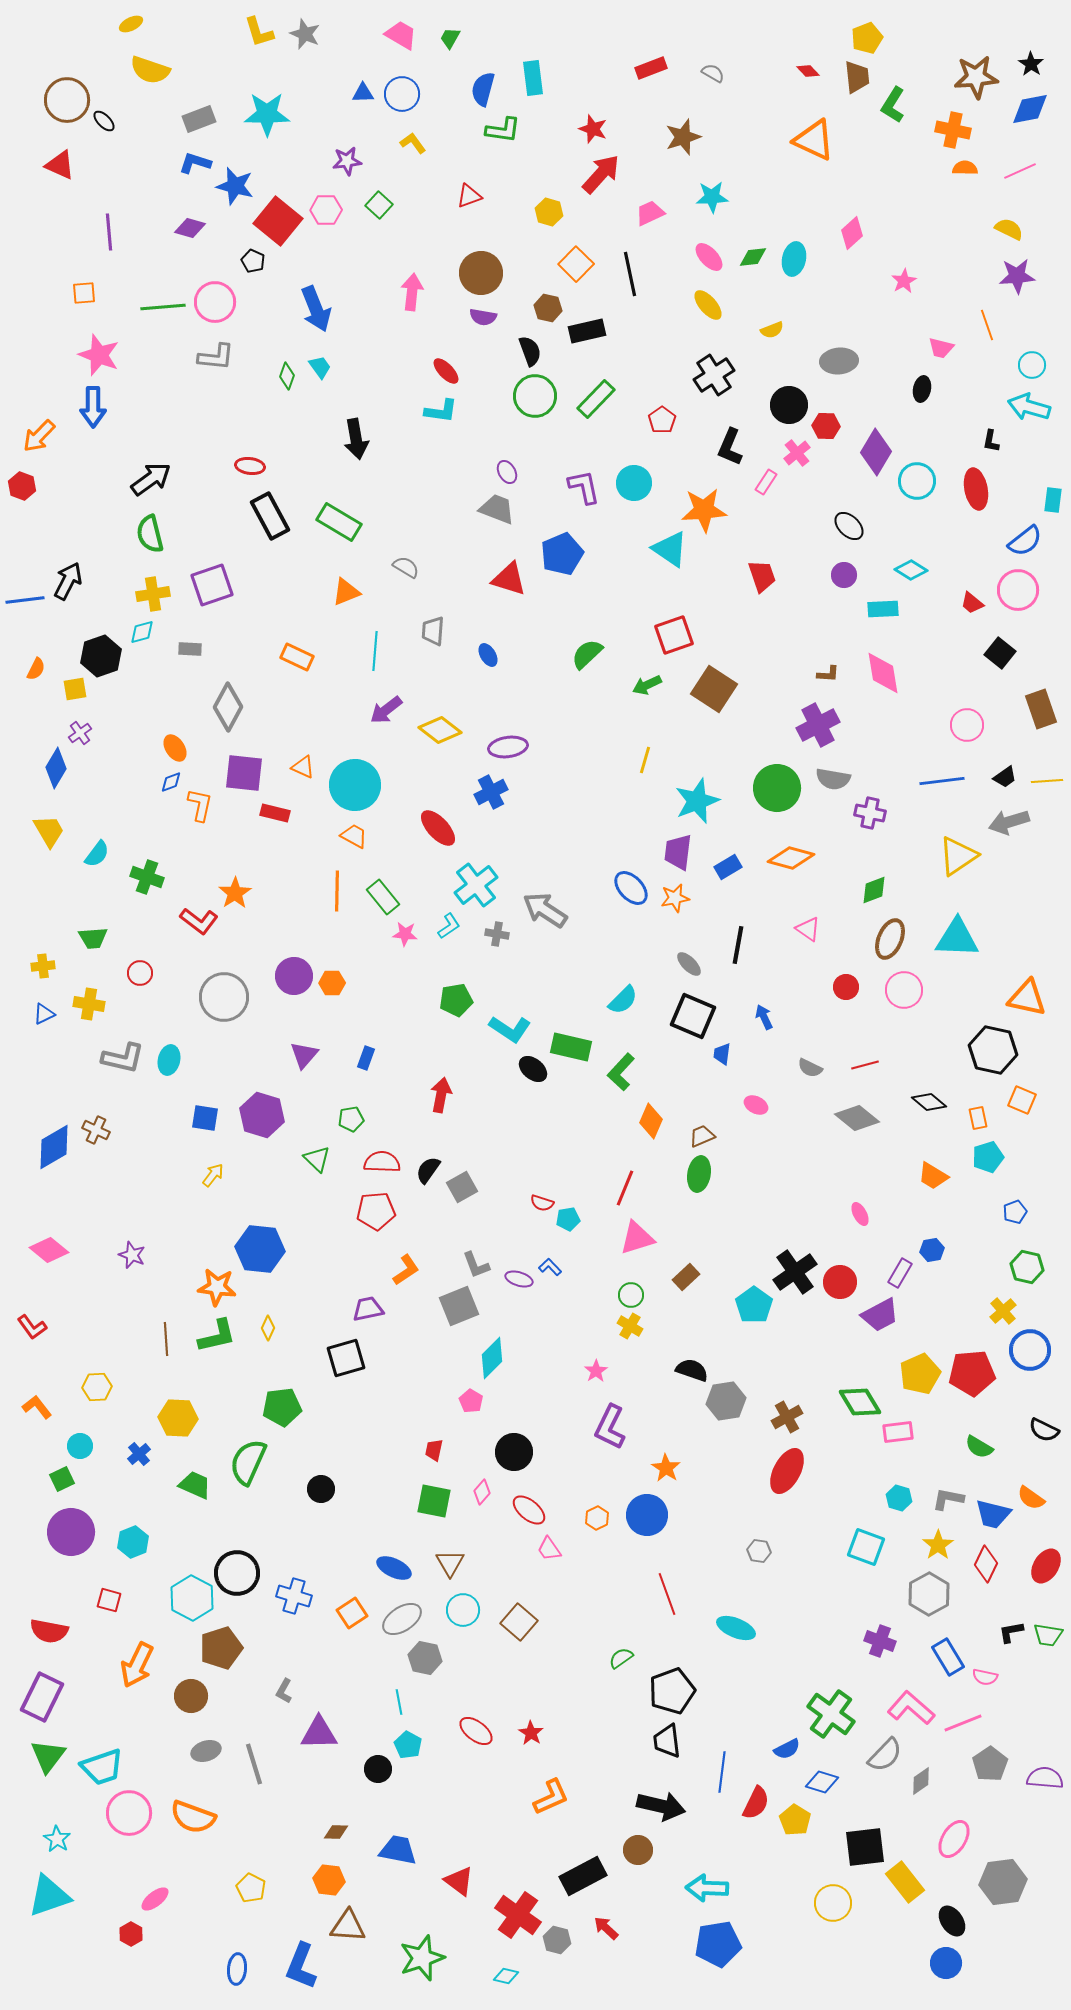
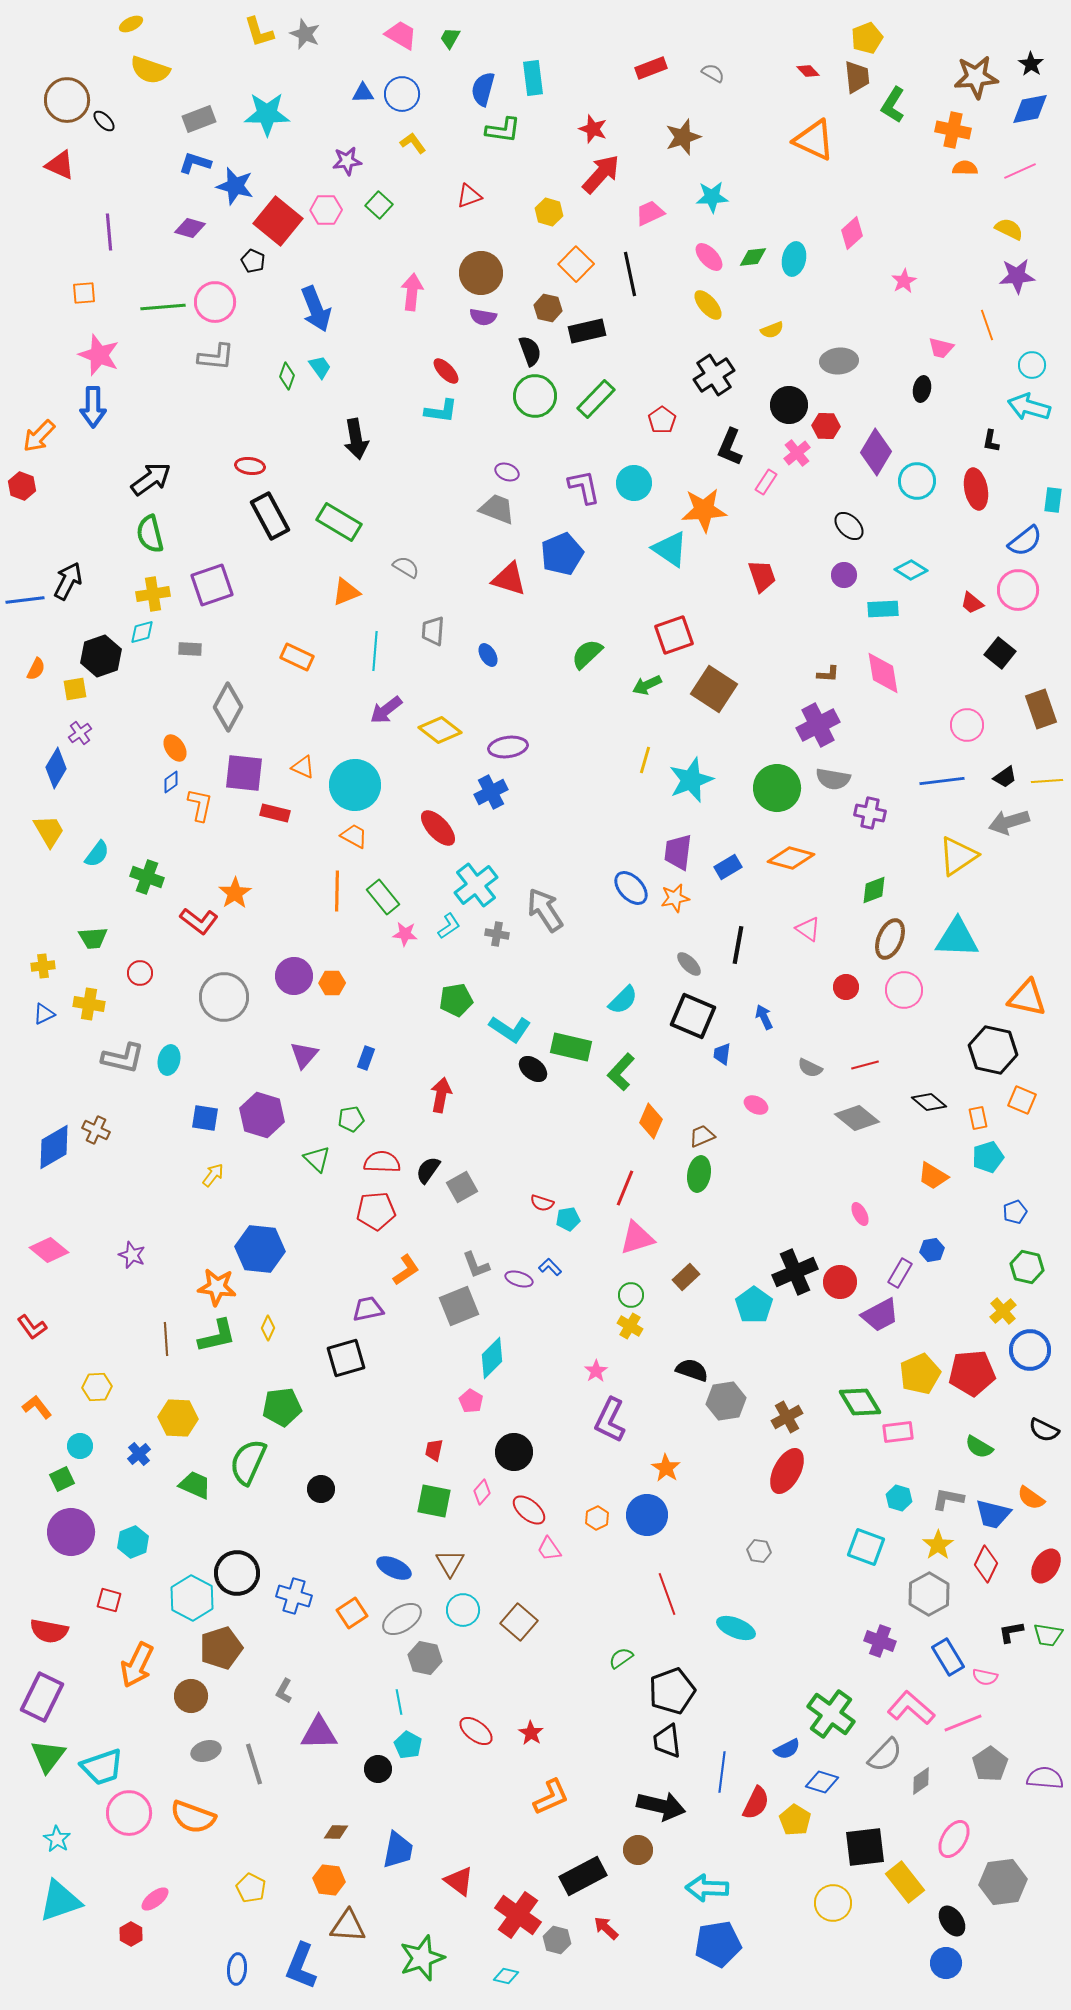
purple ellipse at (507, 472): rotated 40 degrees counterclockwise
blue diamond at (171, 782): rotated 15 degrees counterclockwise
cyan star at (697, 801): moved 6 px left, 21 px up
gray arrow at (545, 910): rotated 24 degrees clockwise
black cross at (795, 1272): rotated 12 degrees clockwise
purple L-shape at (610, 1427): moved 7 px up
blue trapezoid at (398, 1850): rotated 90 degrees clockwise
cyan triangle at (49, 1896): moved 11 px right, 5 px down
